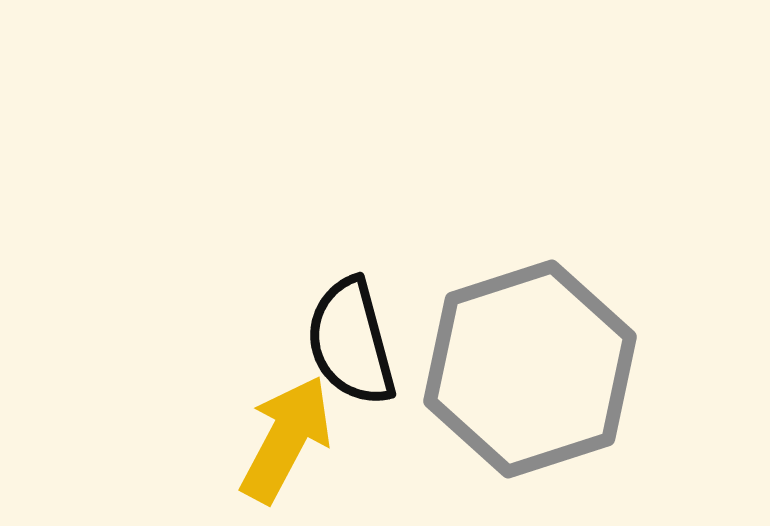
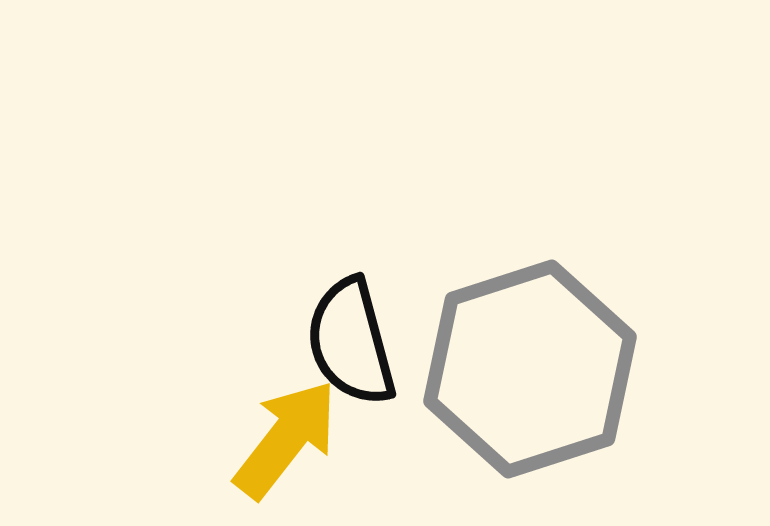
yellow arrow: rotated 10 degrees clockwise
